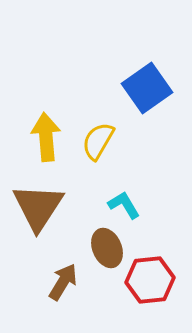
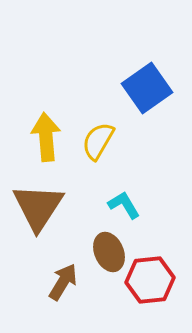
brown ellipse: moved 2 px right, 4 px down
